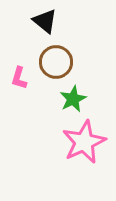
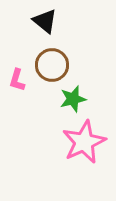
brown circle: moved 4 px left, 3 px down
pink L-shape: moved 2 px left, 2 px down
green star: rotated 12 degrees clockwise
